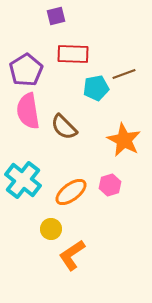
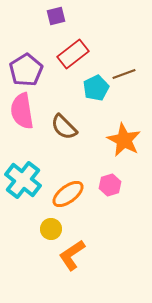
red rectangle: rotated 40 degrees counterclockwise
cyan pentagon: rotated 15 degrees counterclockwise
pink semicircle: moved 6 px left
orange ellipse: moved 3 px left, 2 px down
